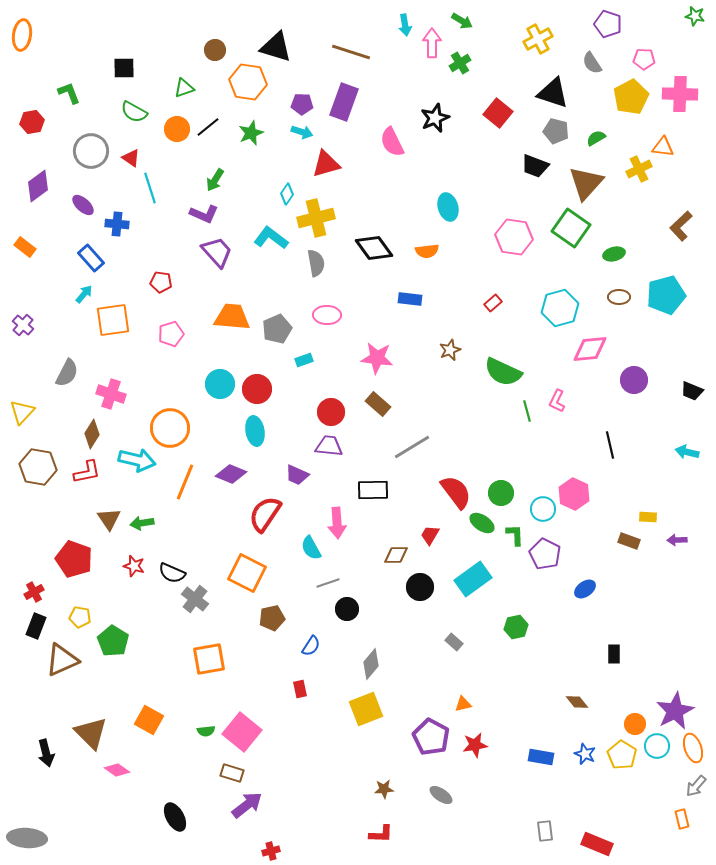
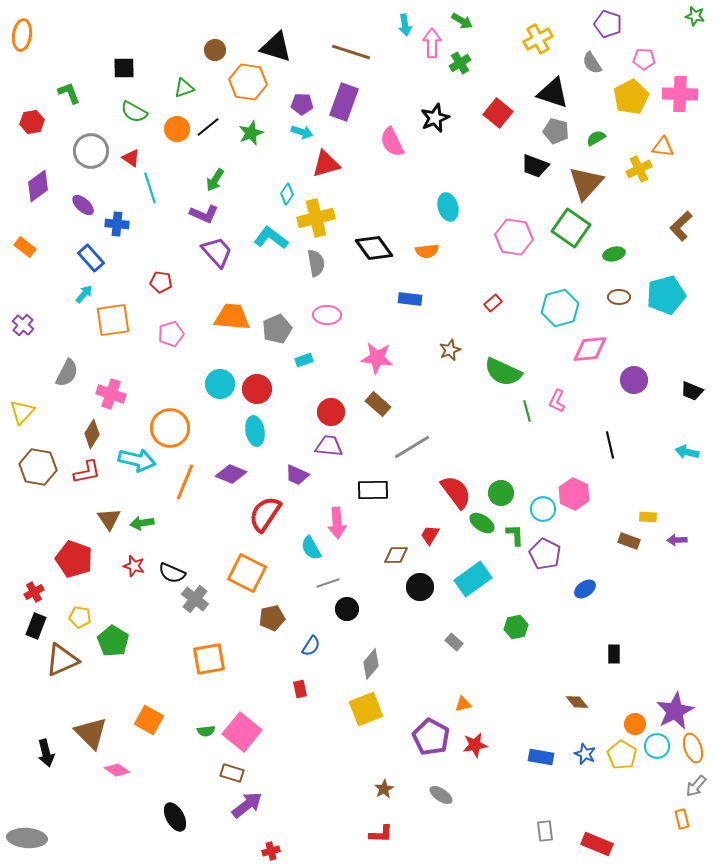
brown star at (384, 789): rotated 24 degrees counterclockwise
